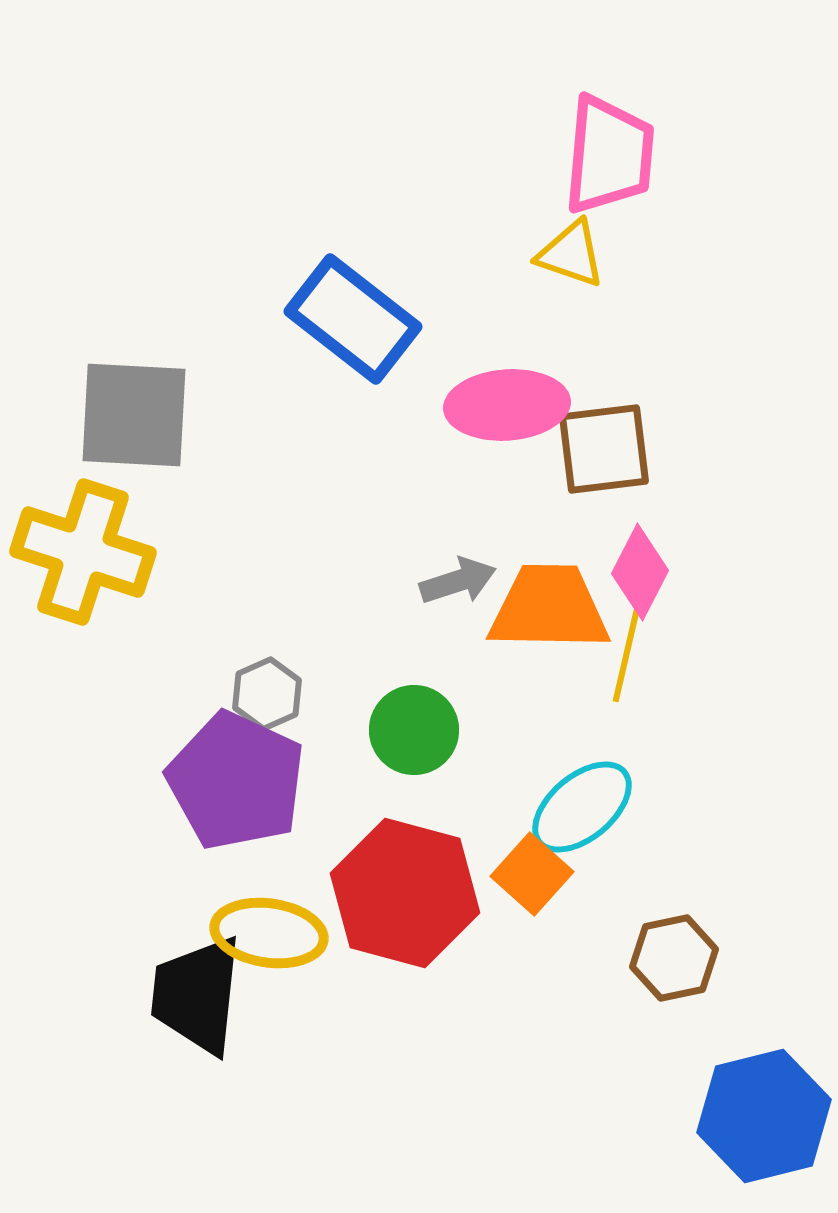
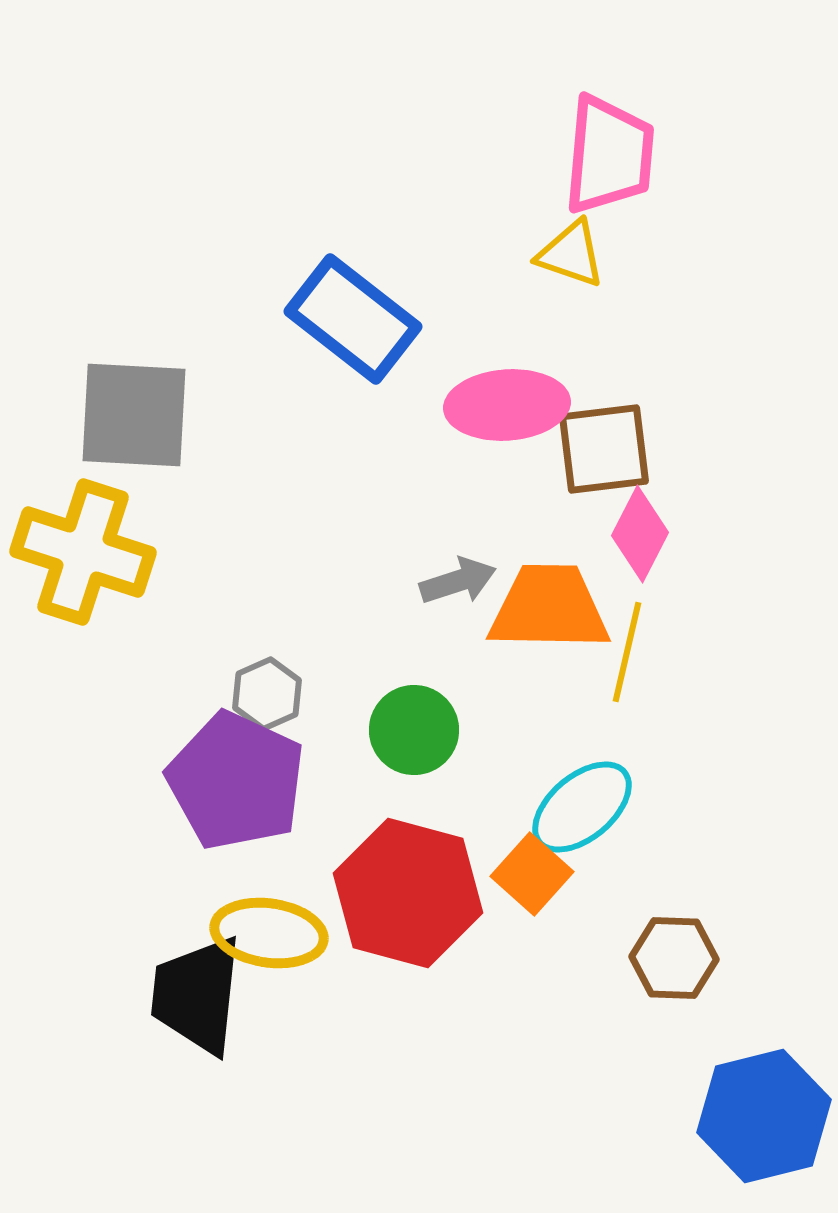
pink diamond: moved 38 px up
red hexagon: moved 3 px right
brown hexagon: rotated 14 degrees clockwise
